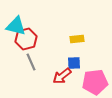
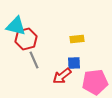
gray line: moved 3 px right, 2 px up
